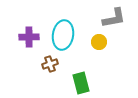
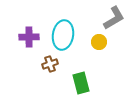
gray L-shape: rotated 20 degrees counterclockwise
